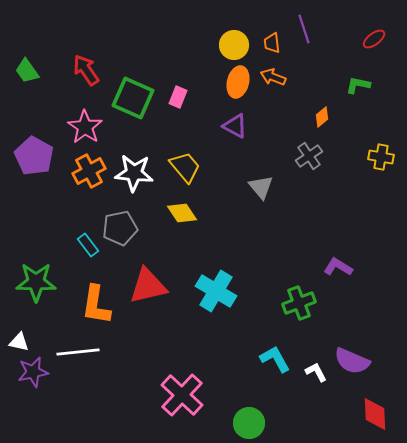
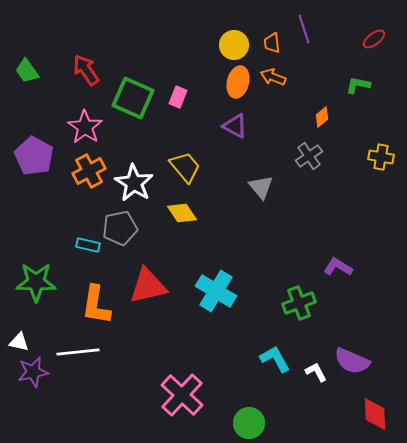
white star: moved 10 px down; rotated 27 degrees clockwise
cyan rectangle: rotated 40 degrees counterclockwise
